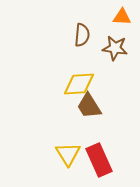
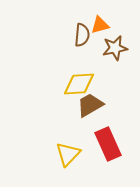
orange triangle: moved 22 px left, 8 px down; rotated 18 degrees counterclockwise
brown star: rotated 20 degrees counterclockwise
brown trapezoid: moved 1 px right, 1 px up; rotated 92 degrees clockwise
yellow triangle: rotated 16 degrees clockwise
red rectangle: moved 9 px right, 16 px up
